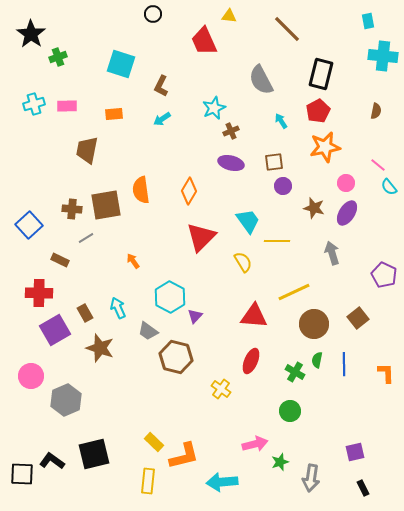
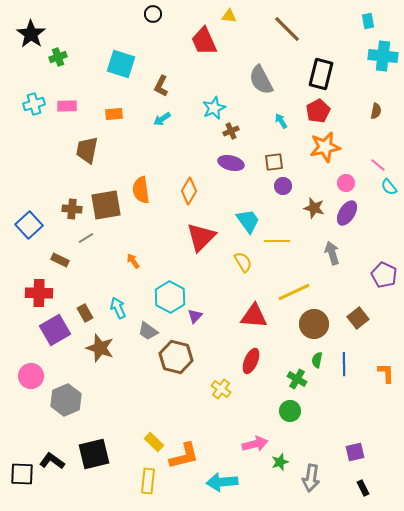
green cross at (295, 372): moved 2 px right, 7 px down
